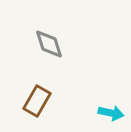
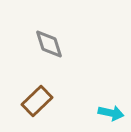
brown rectangle: rotated 16 degrees clockwise
